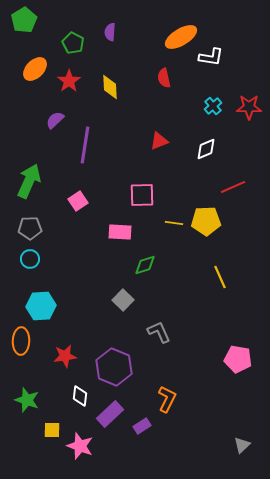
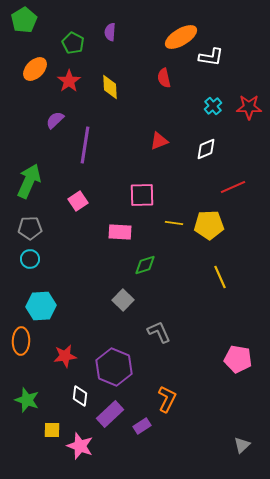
yellow pentagon at (206, 221): moved 3 px right, 4 px down
